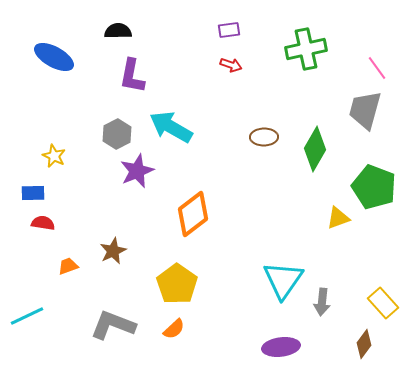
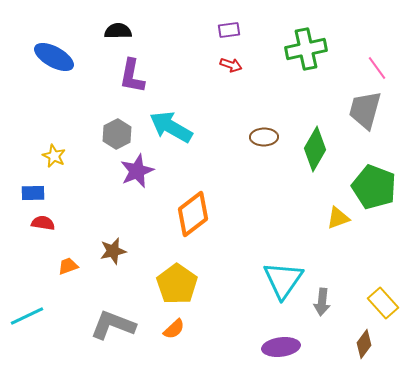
brown star: rotated 12 degrees clockwise
